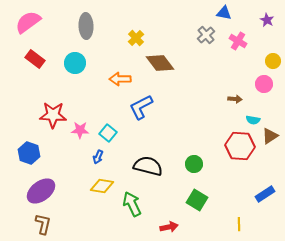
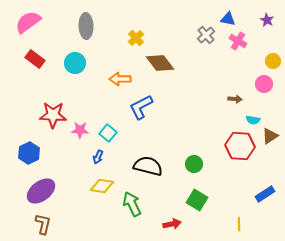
blue triangle: moved 4 px right, 6 px down
blue hexagon: rotated 15 degrees clockwise
red arrow: moved 3 px right, 3 px up
